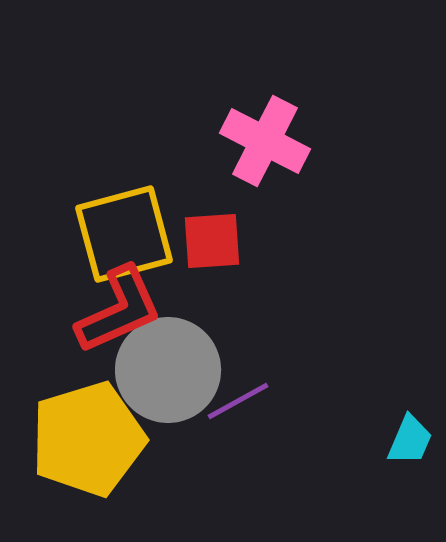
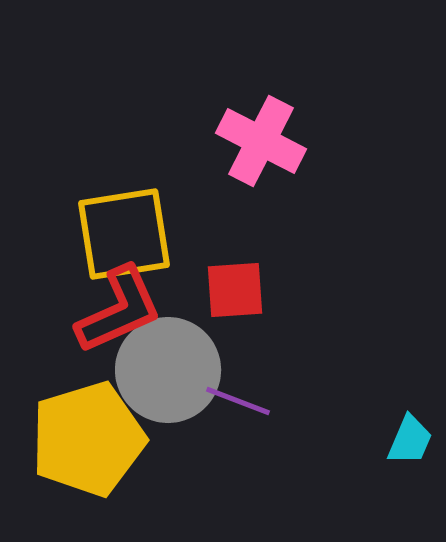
pink cross: moved 4 px left
yellow square: rotated 6 degrees clockwise
red square: moved 23 px right, 49 px down
purple line: rotated 50 degrees clockwise
